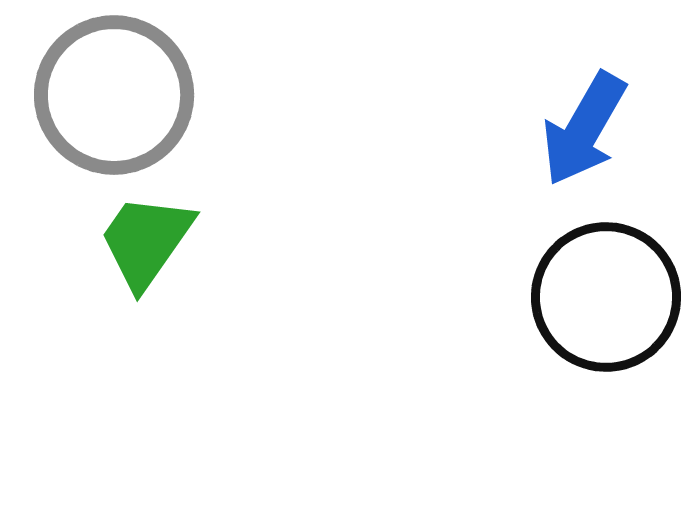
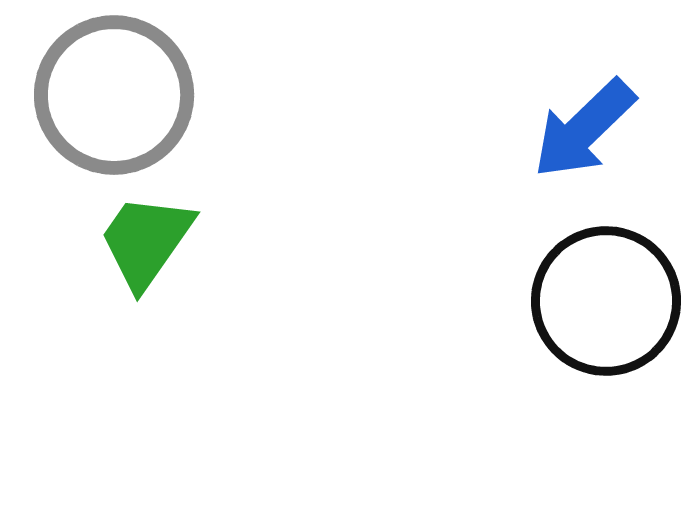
blue arrow: rotated 16 degrees clockwise
black circle: moved 4 px down
